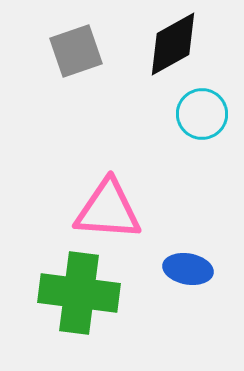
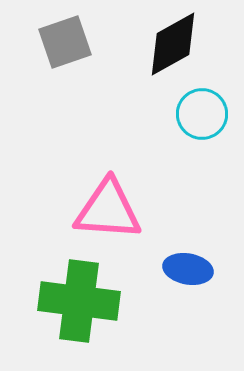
gray square: moved 11 px left, 9 px up
green cross: moved 8 px down
